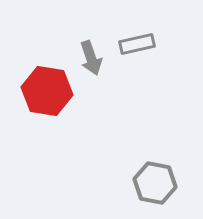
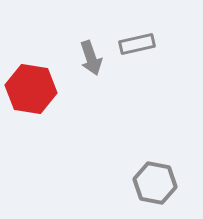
red hexagon: moved 16 px left, 2 px up
